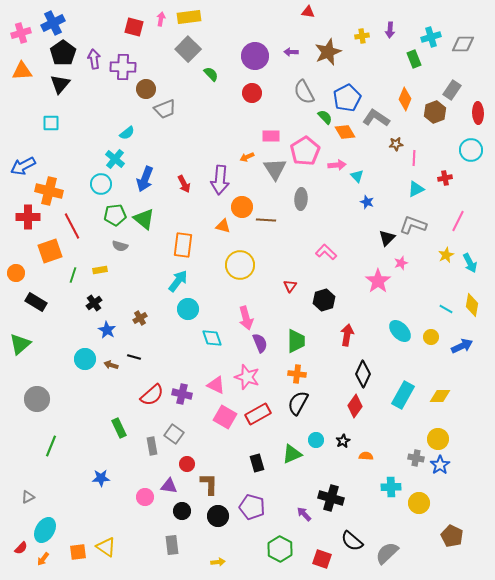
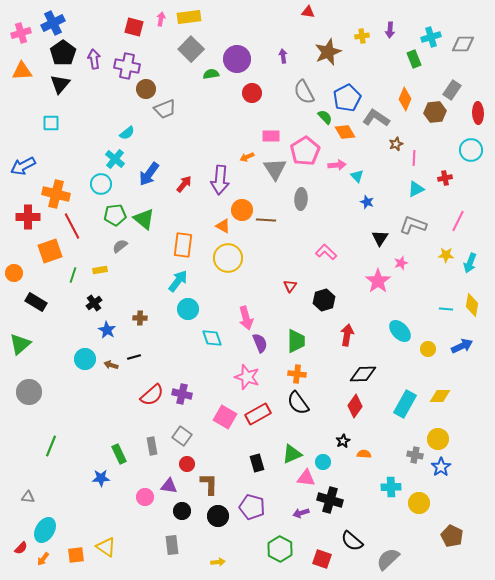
gray square at (188, 49): moved 3 px right
purple arrow at (291, 52): moved 8 px left, 4 px down; rotated 80 degrees clockwise
purple circle at (255, 56): moved 18 px left, 3 px down
purple cross at (123, 67): moved 4 px right, 1 px up; rotated 10 degrees clockwise
green semicircle at (211, 74): rotated 56 degrees counterclockwise
brown hexagon at (435, 112): rotated 15 degrees clockwise
brown star at (396, 144): rotated 16 degrees counterclockwise
blue arrow at (145, 179): moved 4 px right, 5 px up; rotated 15 degrees clockwise
red arrow at (184, 184): rotated 114 degrees counterclockwise
orange cross at (49, 191): moved 7 px right, 3 px down
orange circle at (242, 207): moved 3 px down
orange triangle at (223, 226): rotated 14 degrees clockwise
black triangle at (387, 238): moved 7 px left; rotated 12 degrees counterclockwise
gray semicircle at (120, 246): rotated 126 degrees clockwise
yellow star at (446, 255): rotated 28 degrees clockwise
cyan arrow at (470, 263): rotated 48 degrees clockwise
yellow circle at (240, 265): moved 12 px left, 7 px up
orange circle at (16, 273): moved 2 px left
cyan line at (446, 309): rotated 24 degrees counterclockwise
brown cross at (140, 318): rotated 32 degrees clockwise
yellow circle at (431, 337): moved 3 px left, 12 px down
black line at (134, 357): rotated 32 degrees counterclockwise
black diamond at (363, 374): rotated 64 degrees clockwise
pink triangle at (216, 385): moved 90 px right, 93 px down; rotated 18 degrees counterclockwise
cyan rectangle at (403, 395): moved 2 px right, 9 px down
gray circle at (37, 399): moved 8 px left, 7 px up
black semicircle at (298, 403): rotated 65 degrees counterclockwise
green rectangle at (119, 428): moved 26 px down
gray square at (174, 434): moved 8 px right, 2 px down
cyan circle at (316, 440): moved 7 px right, 22 px down
orange semicircle at (366, 456): moved 2 px left, 2 px up
gray cross at (416, 458): moved 1 px left, 3 px up
blue star at (440, 465): moved 1 px right, 2 px down
gray triangle at (28, 497): rotated 32 degrees clockwise
black cross at (331, 498): moved 1 px left, 2 px down
purple arrow at (304, 514): moved 3 px left, 1 px up; rotated 63 degrees counterclockwise
orange square at (78, 552): moved 2 px left, 3 px down
gray semicircle at (387, 553): moved 1 px right, 6 px down
